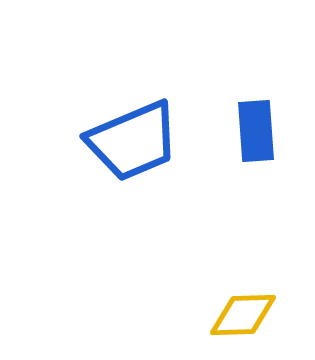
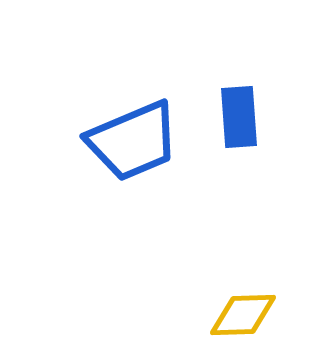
blue rectangle: moved 17 px left, 14 px up
